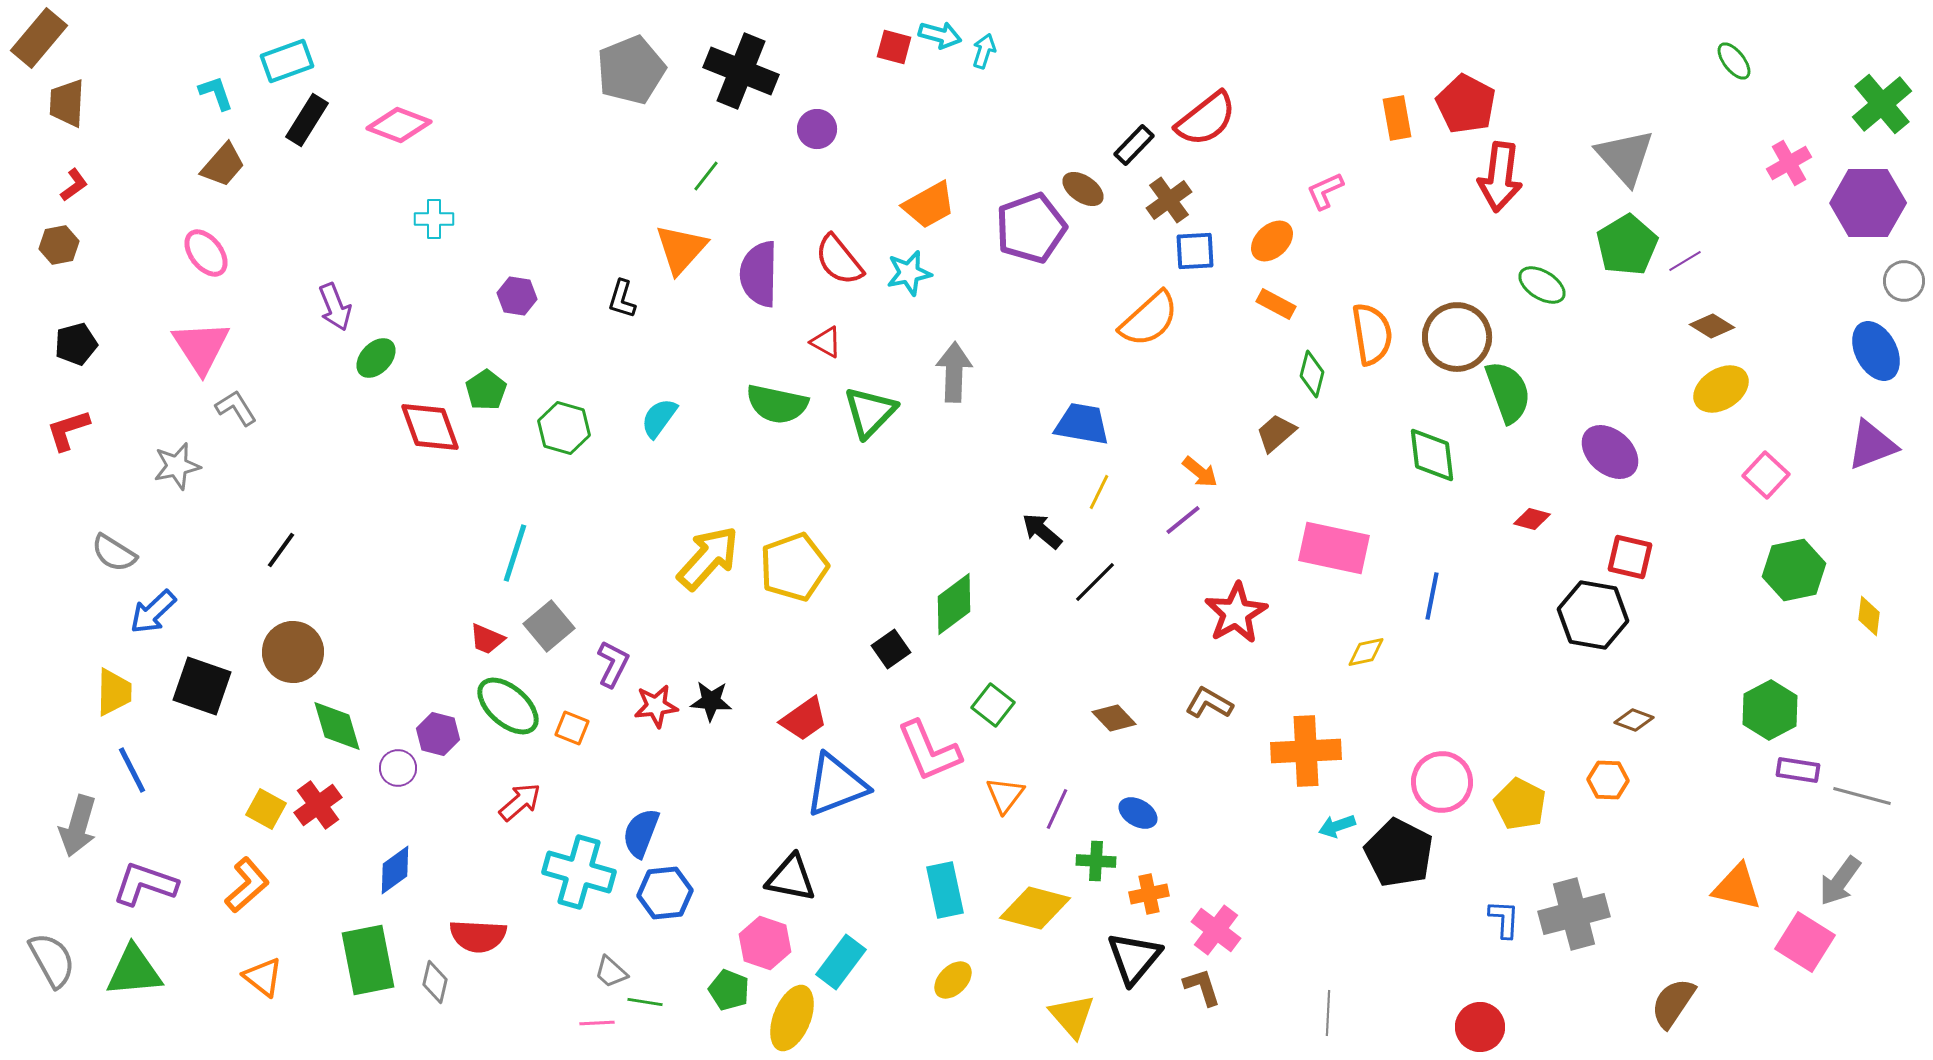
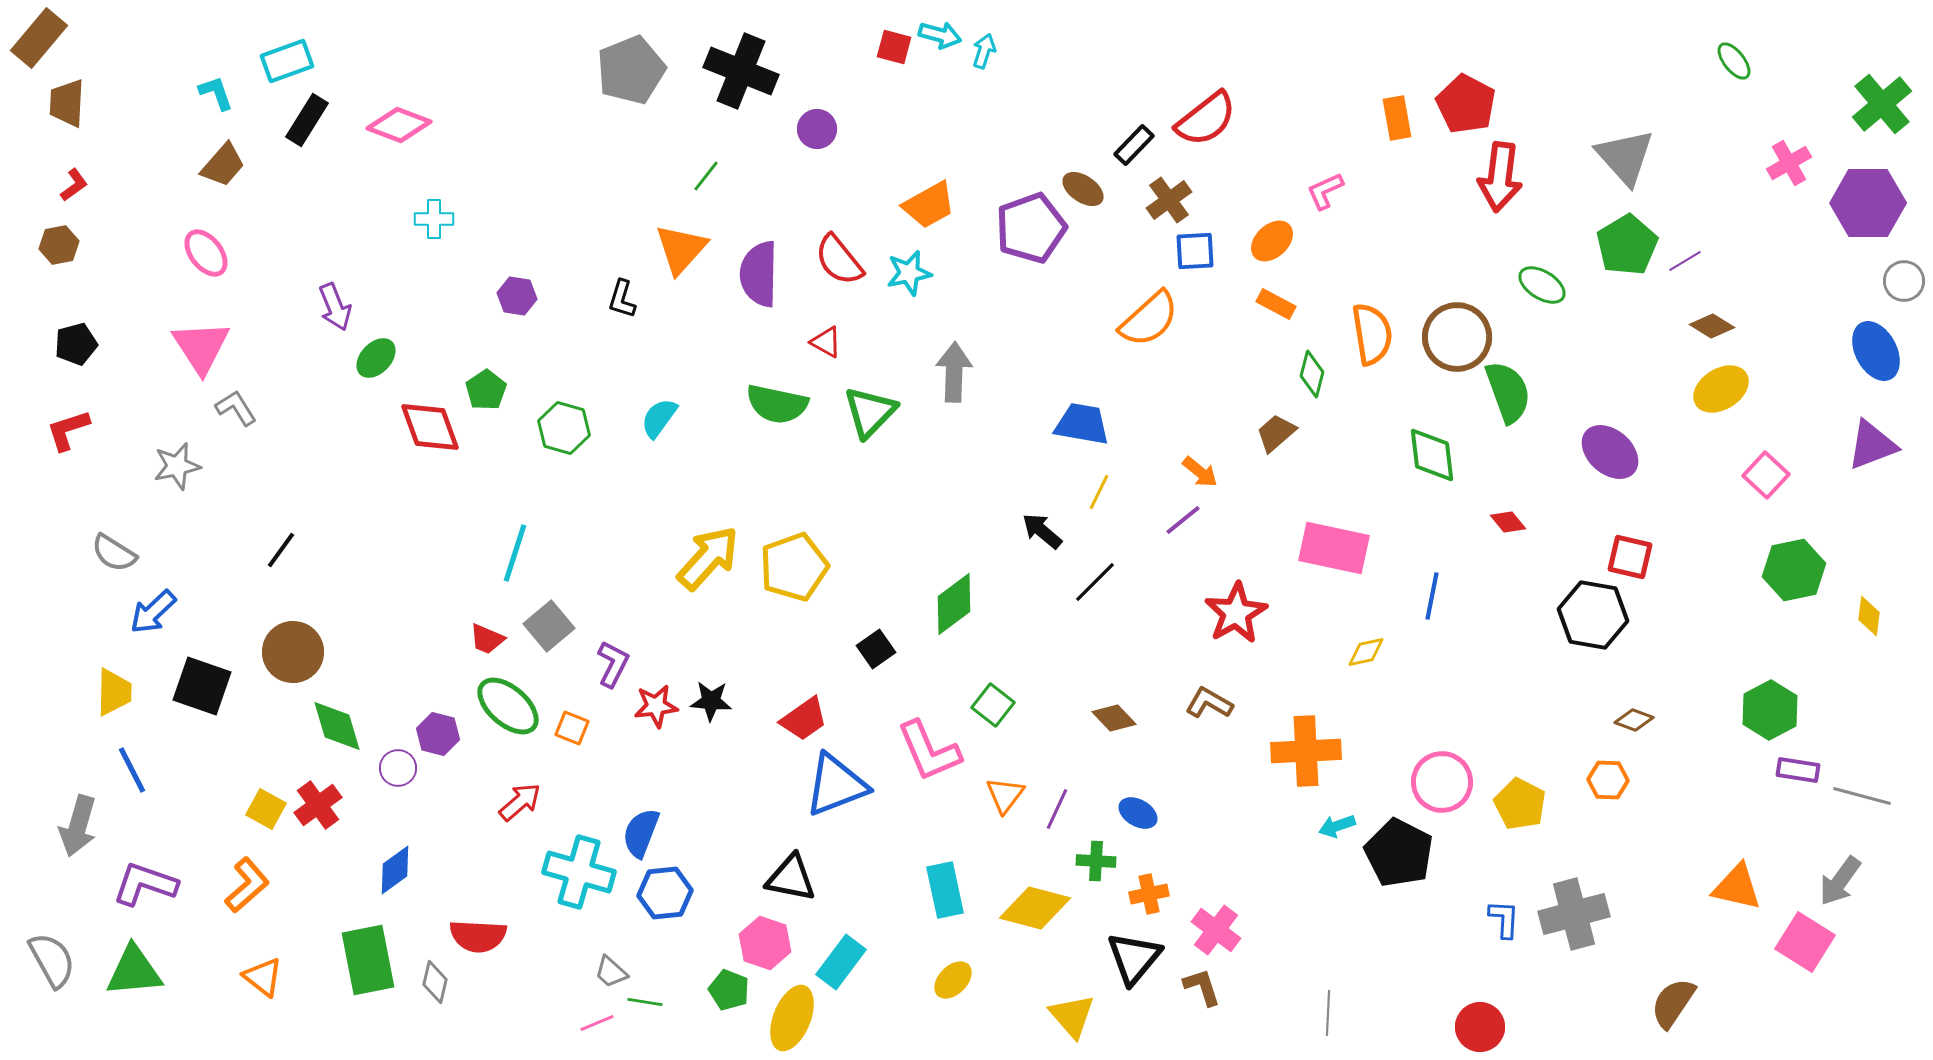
red diamond at (1532, 519): moved 24 px left, 3 px down; rotated 36 degrees clockwise
black square at (891, 649): moved 15 px left
pink line at (597, 1023): rotated 20 degrees counterclockwise
